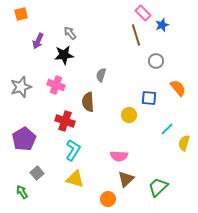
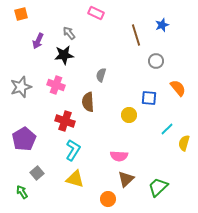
pink rectangle: moved 47 px left; rotated 21 degrees counterclockwise
gray arrow: moved 1 px left
